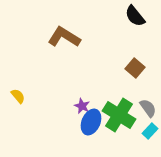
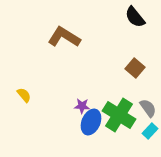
black semicircle: moved 1 px down
yellow semicircle: moved 6 px right, 1 px up
purple star: rotated 21 degrees counterclockwise
